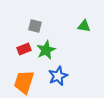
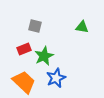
green triangle: moved 2 px left, 1 px down
green star: moved 2 px left, 6 px down
blue star: moved 2 px left, 2 px down
orange trapezoid: rotated 115 degrees clockwise
